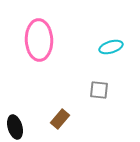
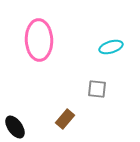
gray square: moved 2 px left, 1 px up
brown rectangle: moved 5 px right
black ellipse: rotated 20 degrees counterclockwise
